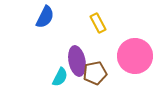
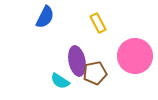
cyan semicircle: moved 4 px down; rotated 96 degrees clockwise
